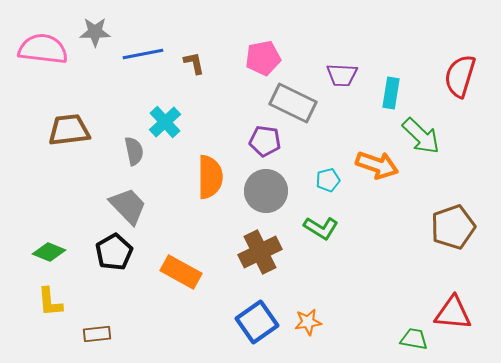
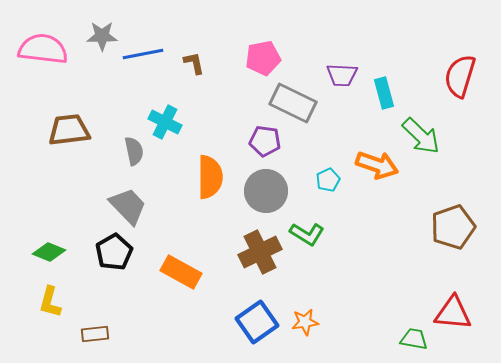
gray star: moved 7 px right, 4 px down
cyan rectangle: moved 7 px left; rotated 24 degrees counterclockwise
cyan cross: rotated 20 degrees counterclockwise
cyan pentagon: rotated 10 degrees counterclockwise
green L-shape: moved 14 px left, 6 px down
yellow L-shape: rotated 20 degrees clockwise
orange star: moved 3 px left
brown rectangle: moved 2 px left
